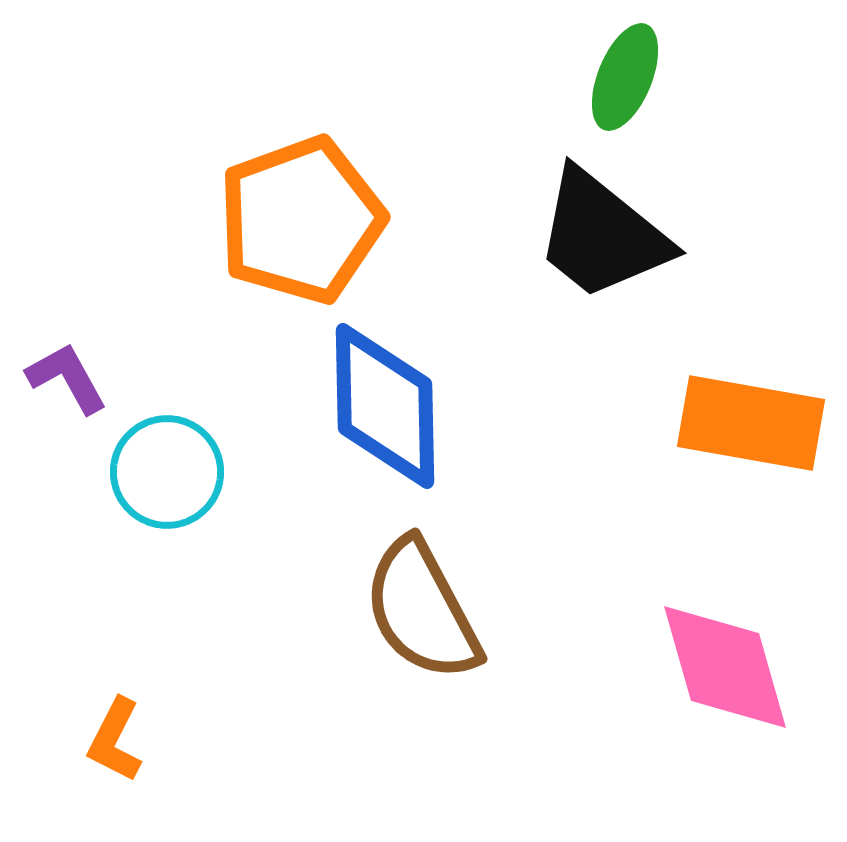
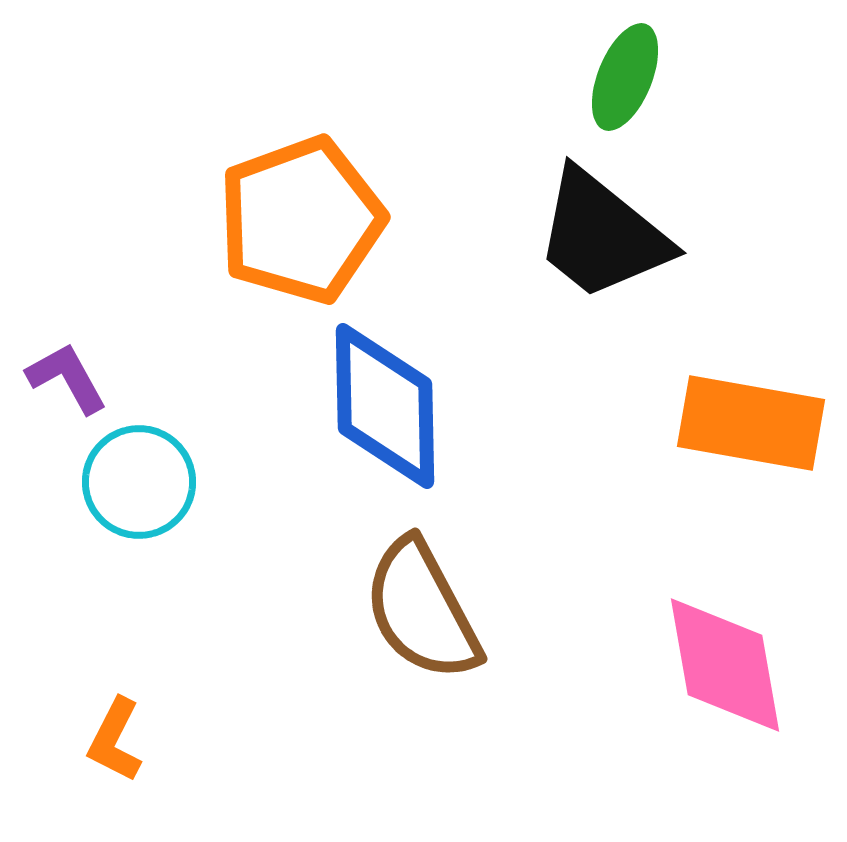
cyan circle: moved 28 px left, 10 px down
pink diamond: moved 2 px up; rotated 6 degrees clockwise
